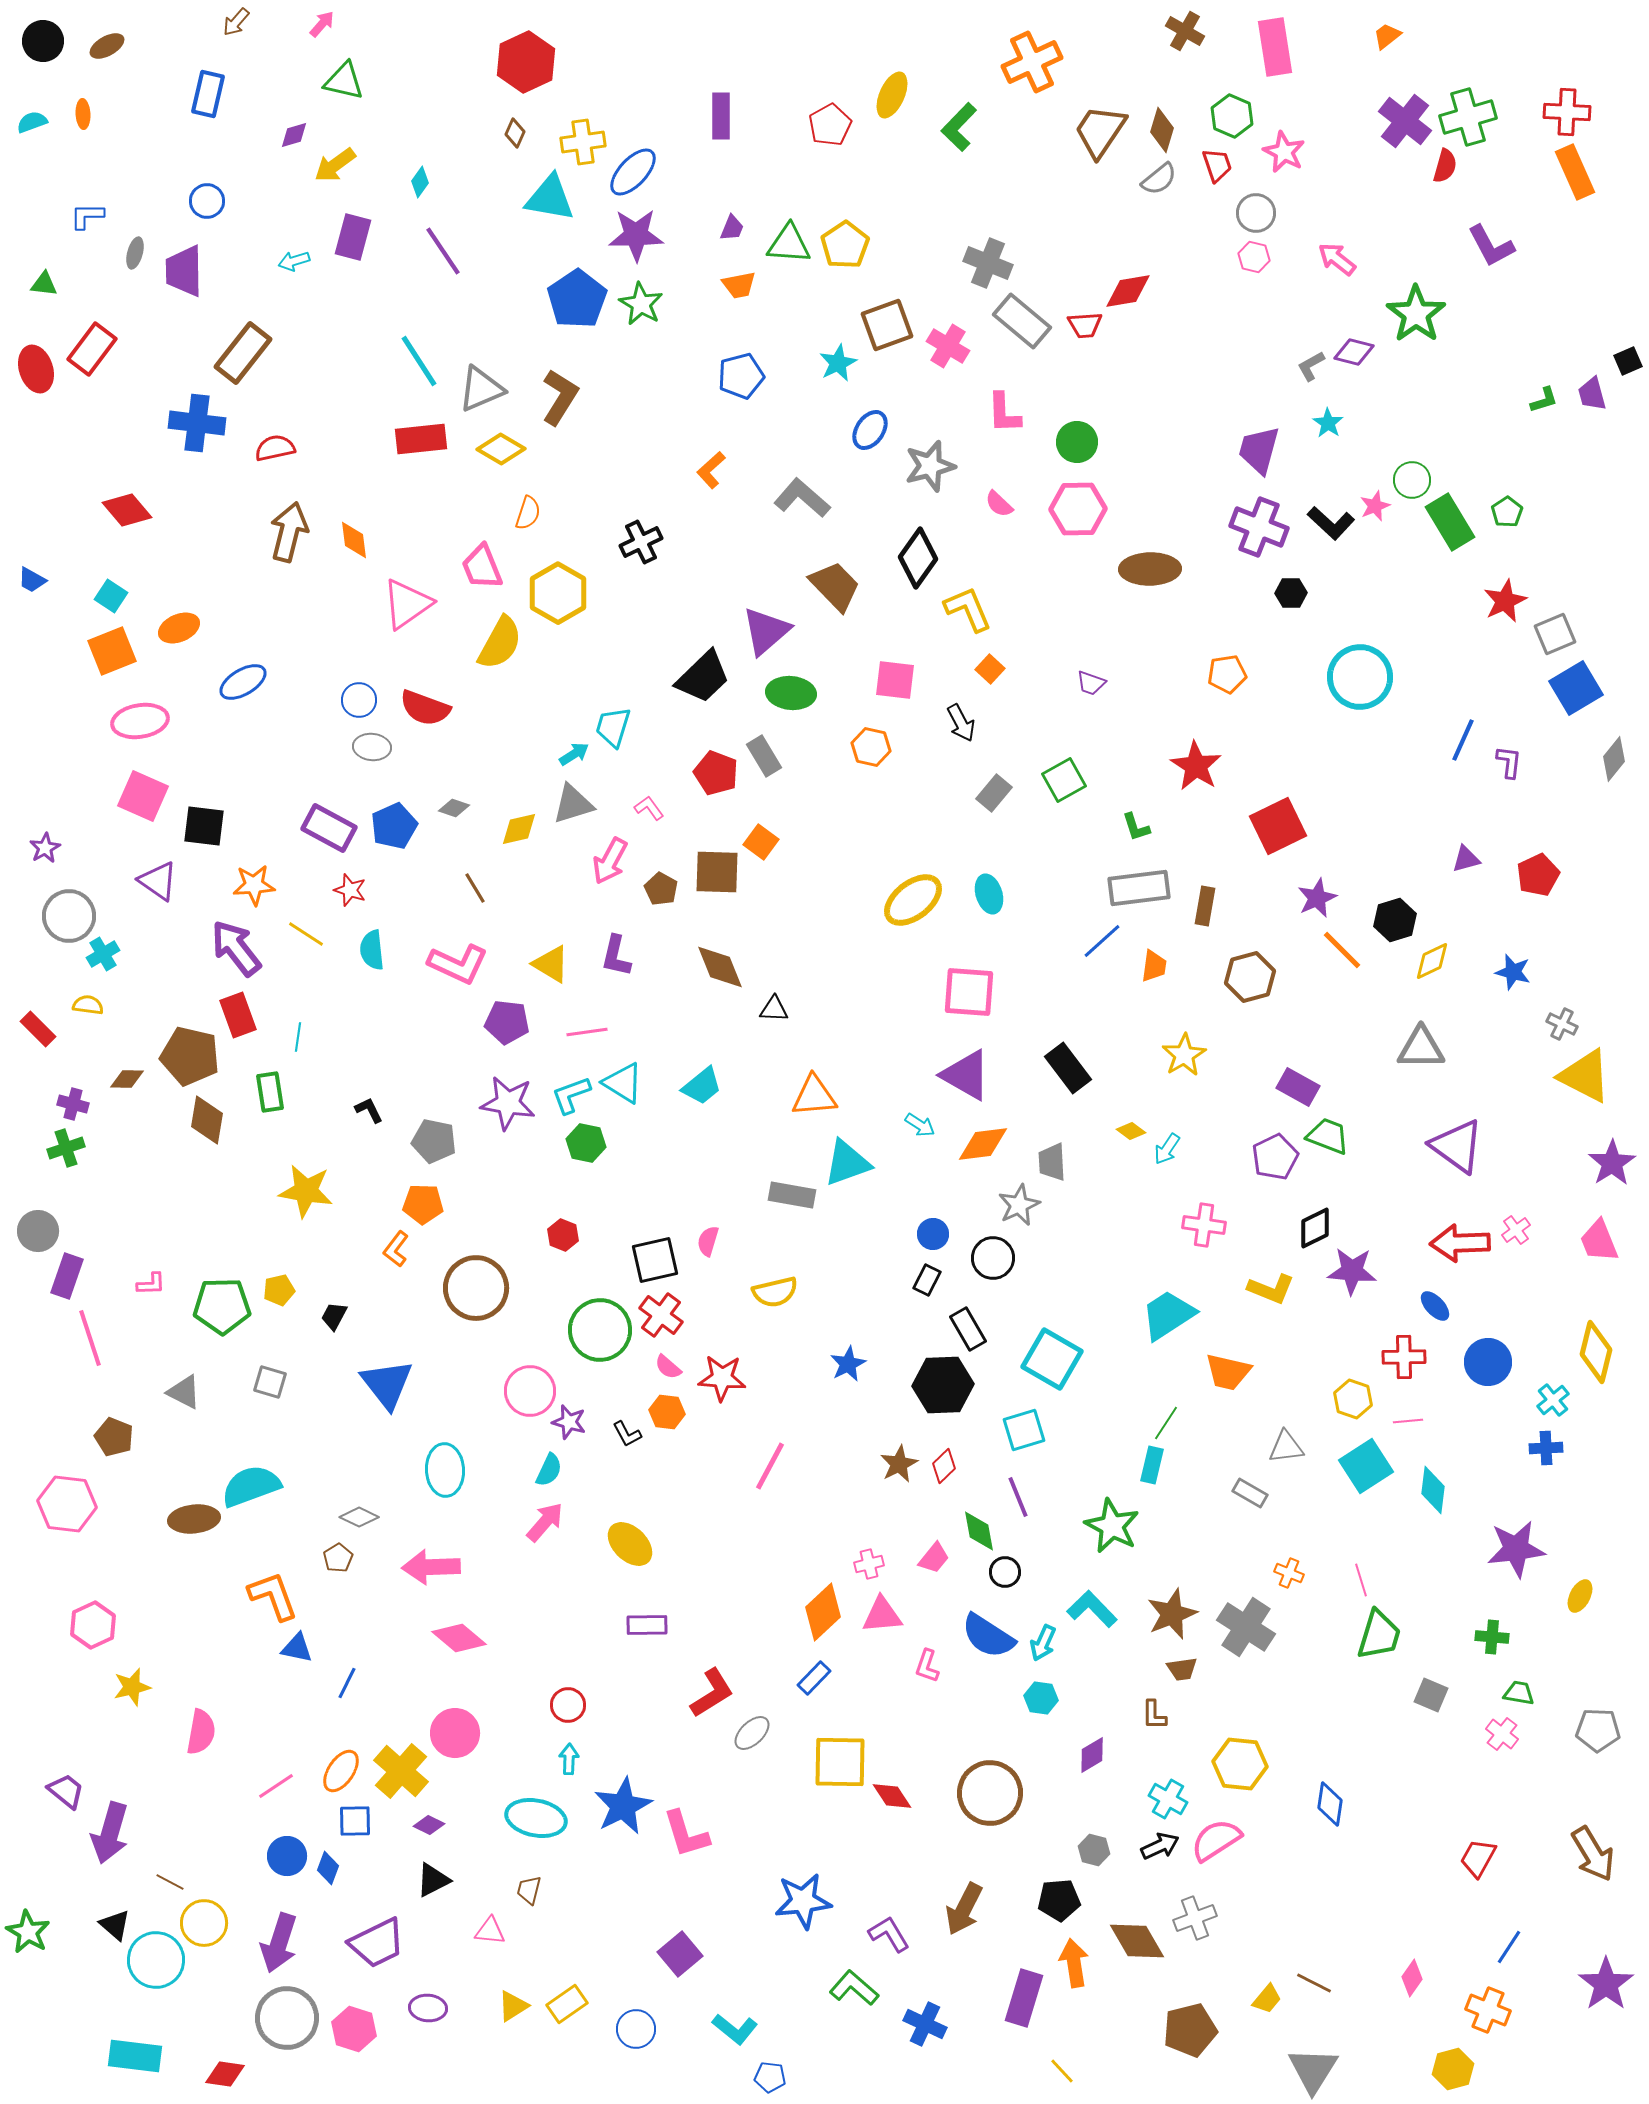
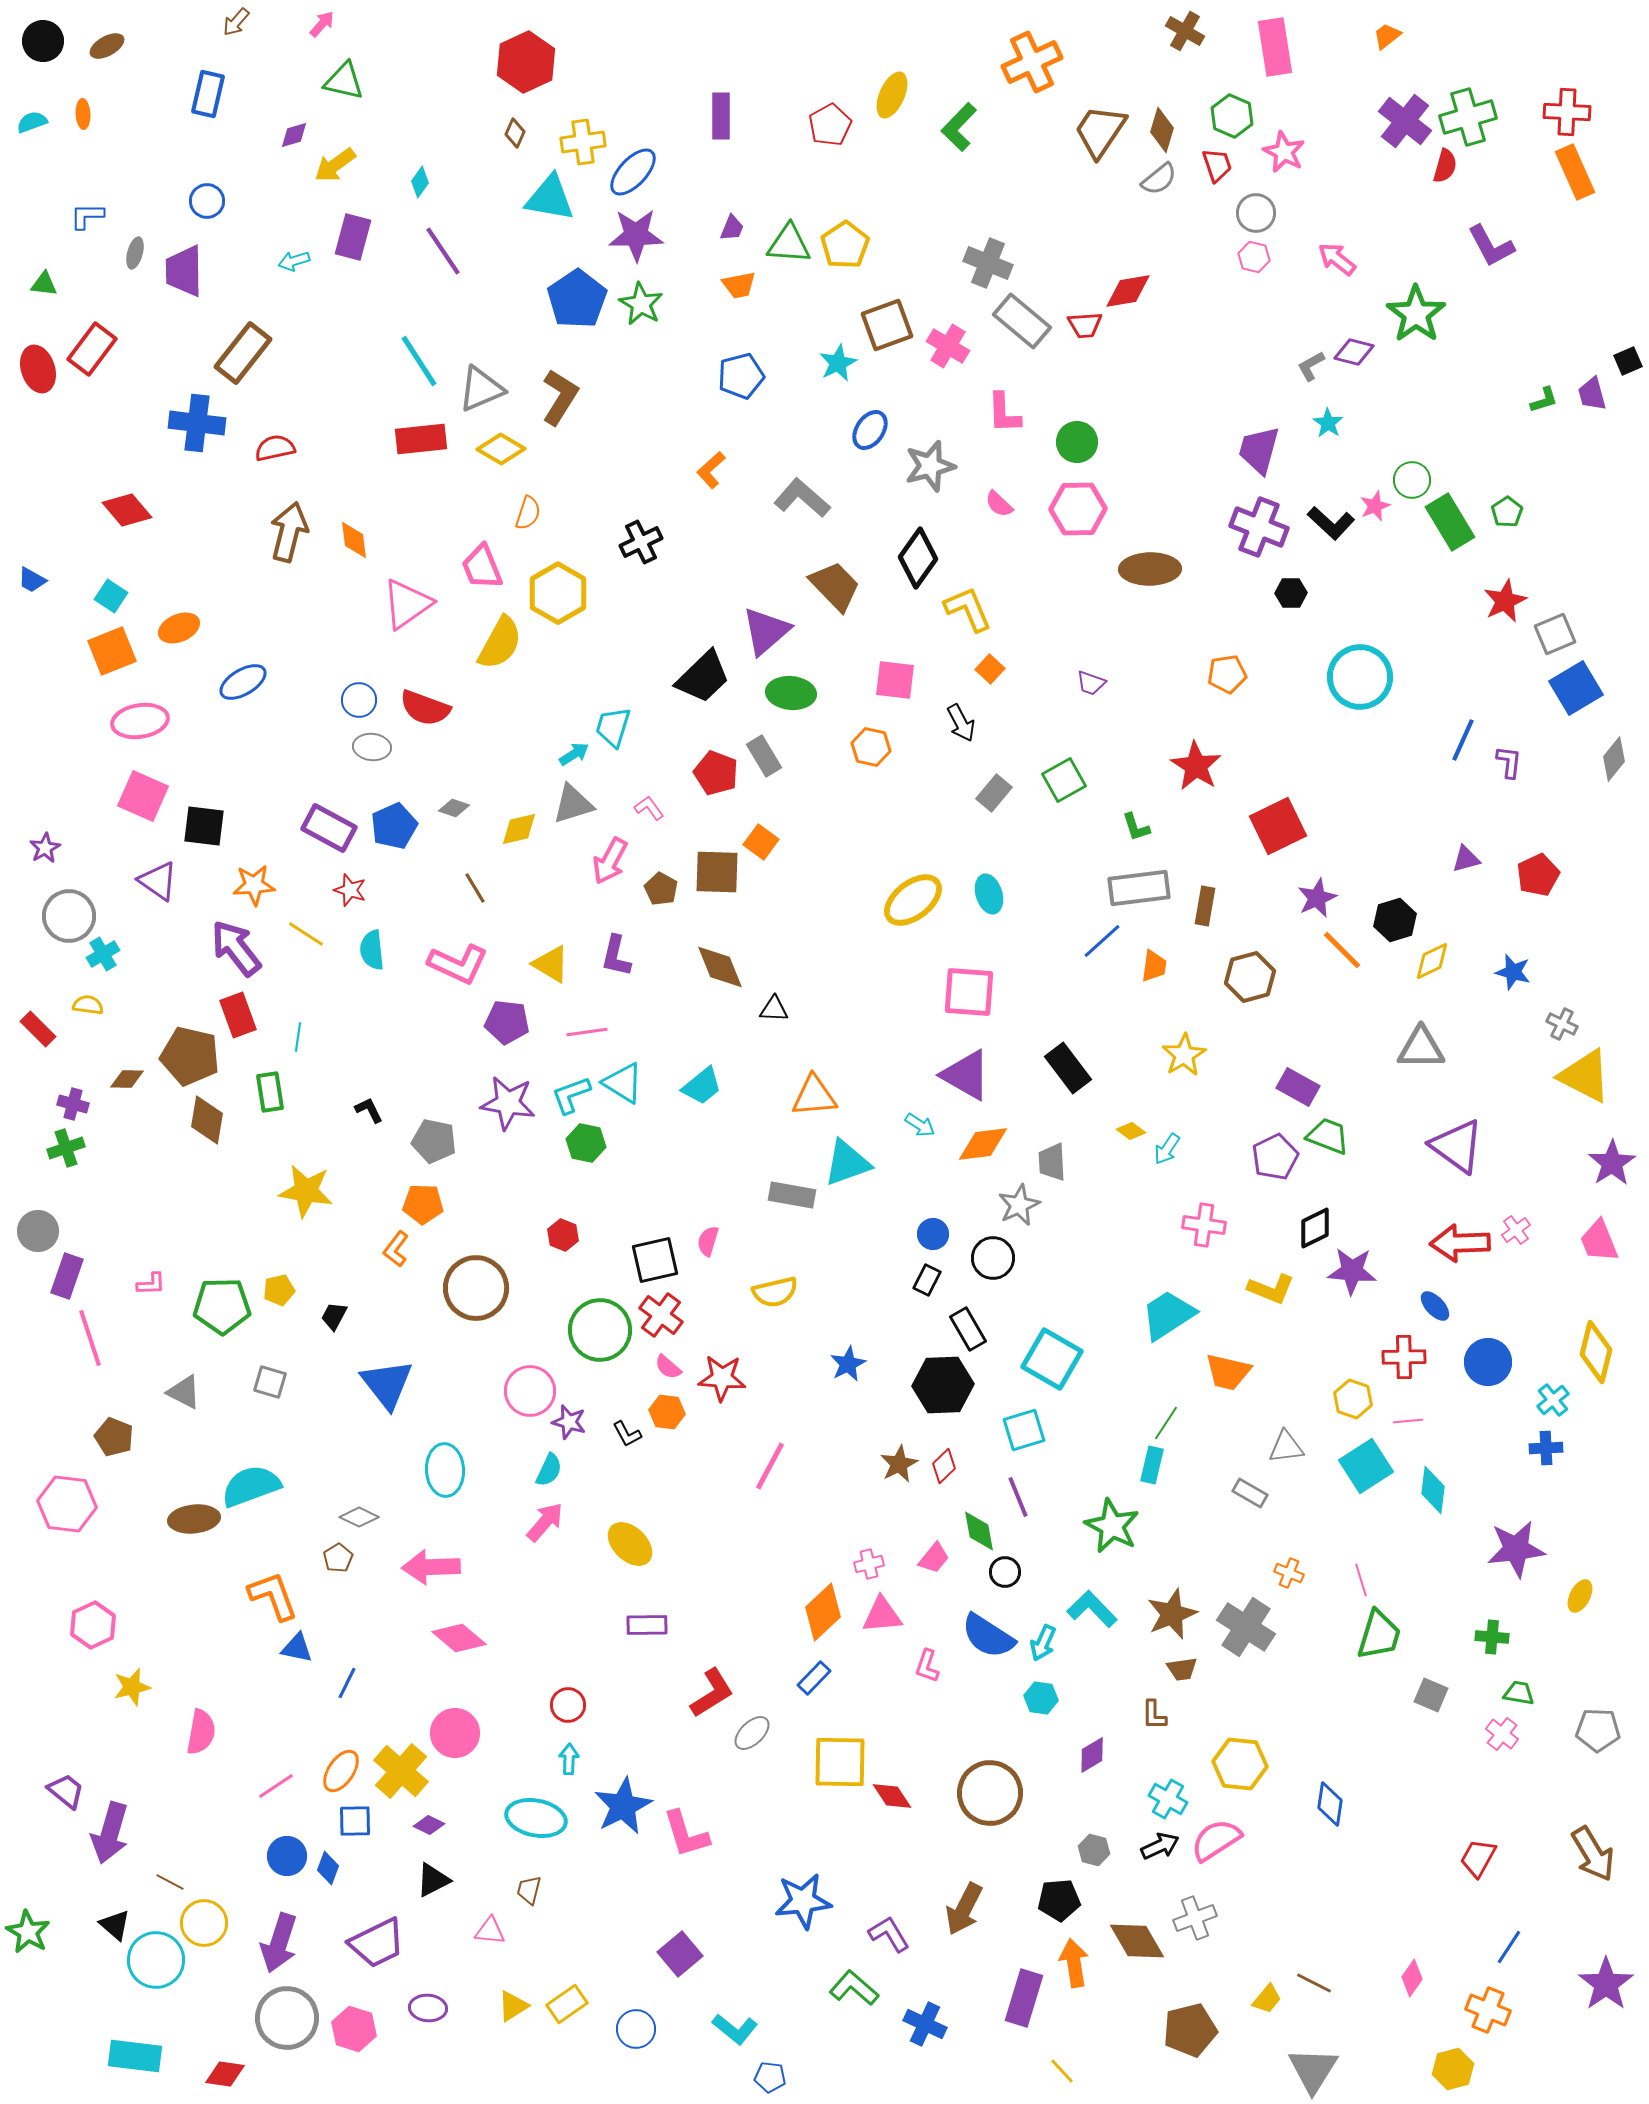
red ellipse at (36, 369): moved 2 px right
